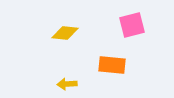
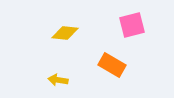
orange rectangle: rotated 24 degrees clockwise
yellow arrow: moved 9 px left, 4 px up; rotated 12 degrees clockwise
